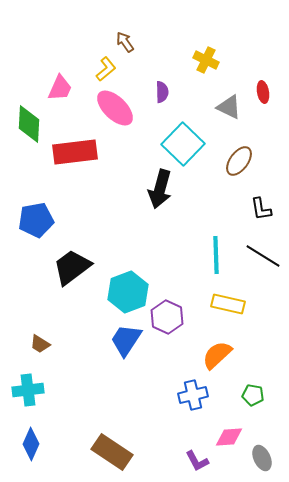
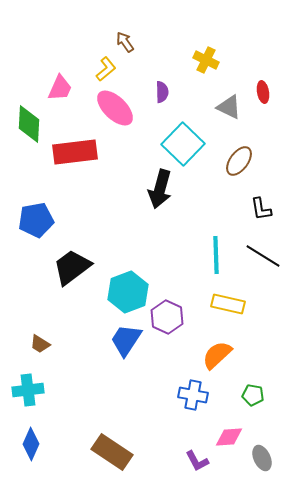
blue cross: rotated 24 degrees clockwise
